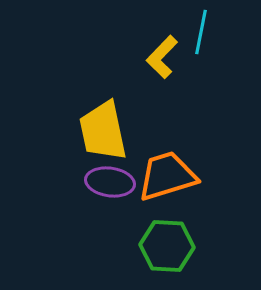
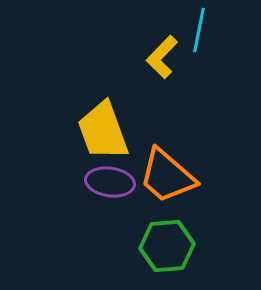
cyan line: moved 2 px left, 2 px up
yellow trapezoid: rotated 8 degrees counterclockwise
orange trapezoid: rotated 122 degrees counterclockwise
green hexagon: rotated 8 degrees counterclockwise
